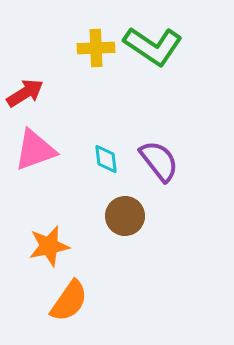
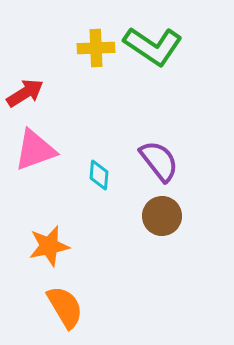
cyan diamond: moved 7 px left, 16 px down; rotated 12 degrees clockwise
brown circle: moved 37 px right
orange semicircle: moved 4 px left, 6 px down; rotated 66 degrees counterclockwise
